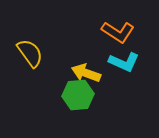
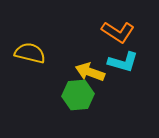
yellow semicircle: rotated 40 degrees counterclockwise
cyan L-shape: moved 1 px left; rotated 8 degrees counterclockwise
yellow arrow: moved 4 px right, 1 px up
